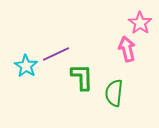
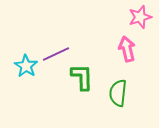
pink star: moved 6 px up; rotated 20 degrees clockwise
green semicircle: moved 4 px right
